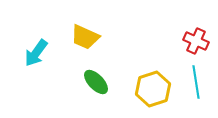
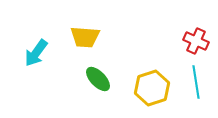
yellow trapezoid: rotated 20 degrees counterclockwise
green ellipse: moved 2 px right, 3 px up
yellow hexagon: moved 1 px left, 1 px up
